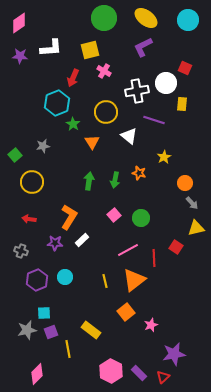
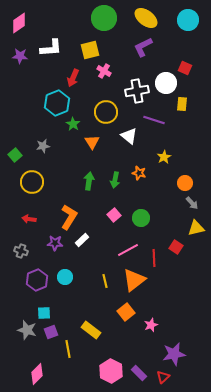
gray star at (27, 330): rotated 30 degrees clockwise
